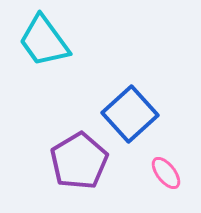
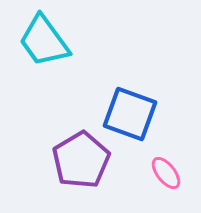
blue square: rotated 28 degrees counterclockwise
purple pentagon: moved 2 px right, 1 px up
